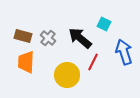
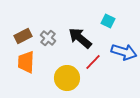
cyan square: moved 4 px right, 3 px up
brown rectangle: rotated 42 degrees counterclockwise
blue arrow: rotated 125 degrees clockwise
red line: rotated 18 degrees clockwise
yellow circle: moved 3 px down
